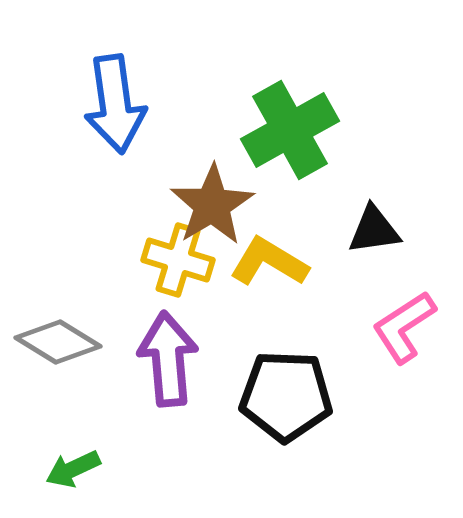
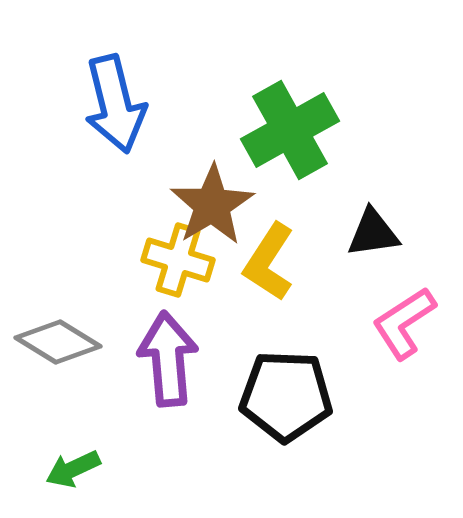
blue arrow: rotated 6 degrees counterclockwise
black triangle: moved 1 px left, 3 px down
yellow L-shape: rotated 88 degrees counterclockwise
pink L-shape: moved 4 px up
